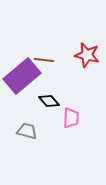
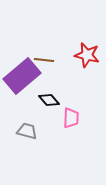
black diamond: moved 1 px up
